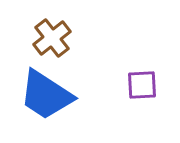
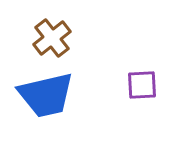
blue trapezoid: rotated 46 degrees counterclockwise
